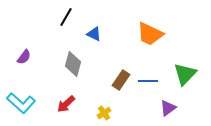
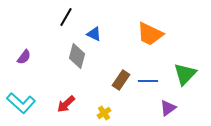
gray diamond: moved 4 px right, 8 px up
